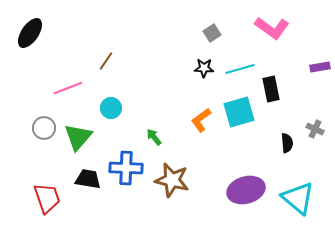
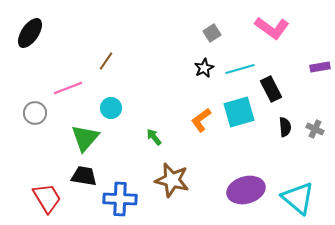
black star: rotated 30 degrees counterclockwise
black rectangle: rotated 15 degrees counterclockwise
gray circle: moved 9 px left, 15 px up
green triangle: moved 7 px right, 1 px down
black semicircle: moved 2 px left, 16 px up
blue cross: moved 6 px left, 31 px down
black trapezoid: moved 4 px left, 3 px up
red trapezoid: rotated 12 degrees counterclockwise
